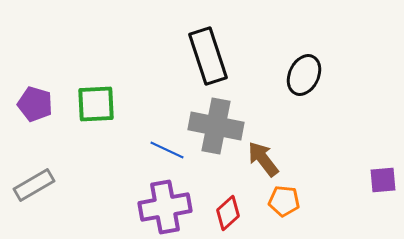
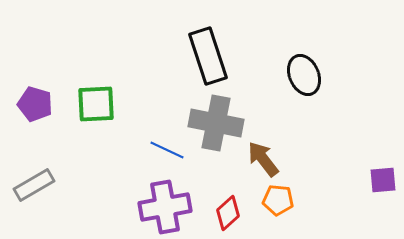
black ellipse: rotated 48 degrees counterclockwise
gray cross: moved 3 px up
orange pentagon: moved 6 px left, 1 px up
